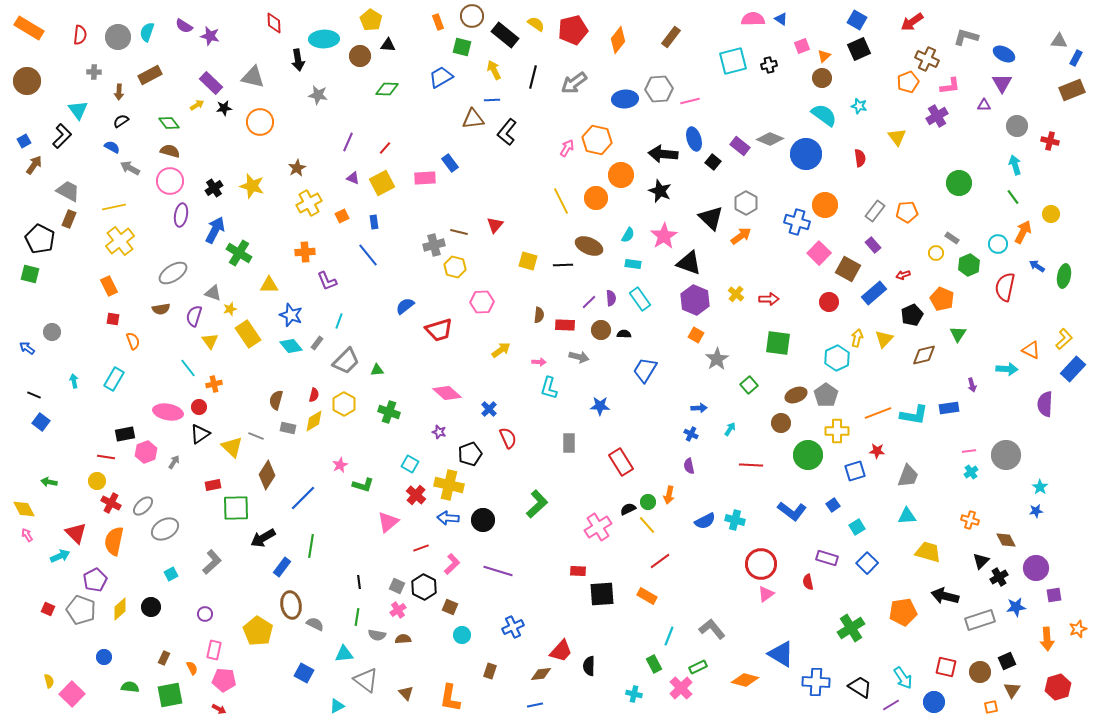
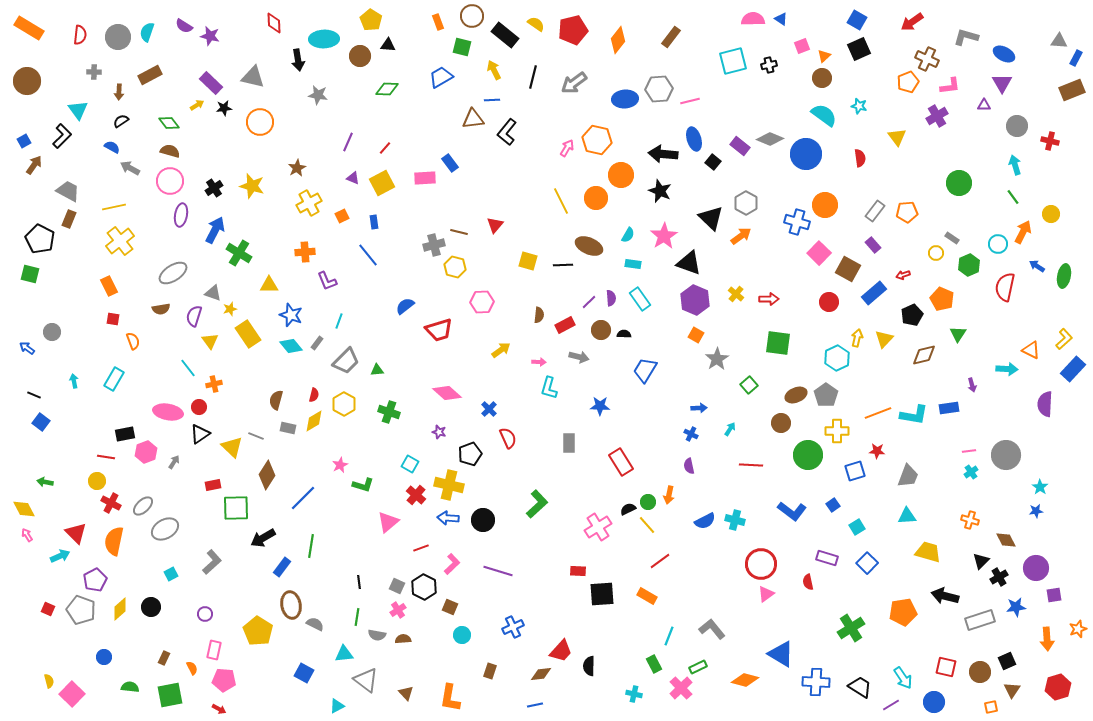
red rectangle at (565, 325): rotated 30 degrees counterclockwise
green arrow at (49, 482): moved 4 px left
